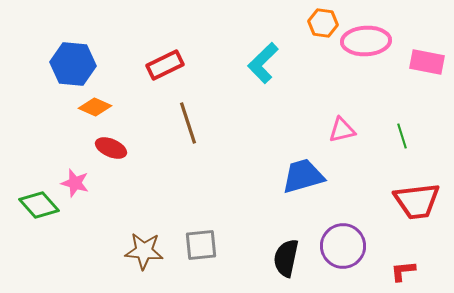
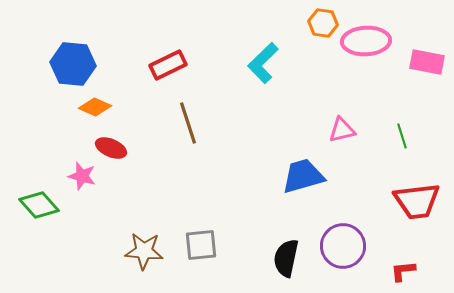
red rectangle: moved 3 px right
pink star: moved 7 px right, 7 px up
